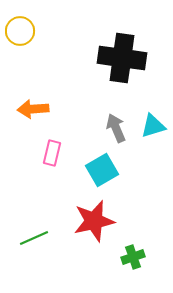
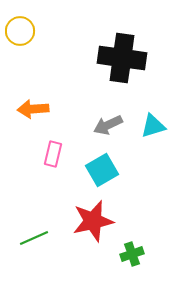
gray arrow: moved 8 px left, 3 px up; rotated 92 degrees counterclockwise
pink rectangle: moved 1 px right, 1 px down
red star: moved 1 px left
green cross: moved 1 px left, 3 px up
